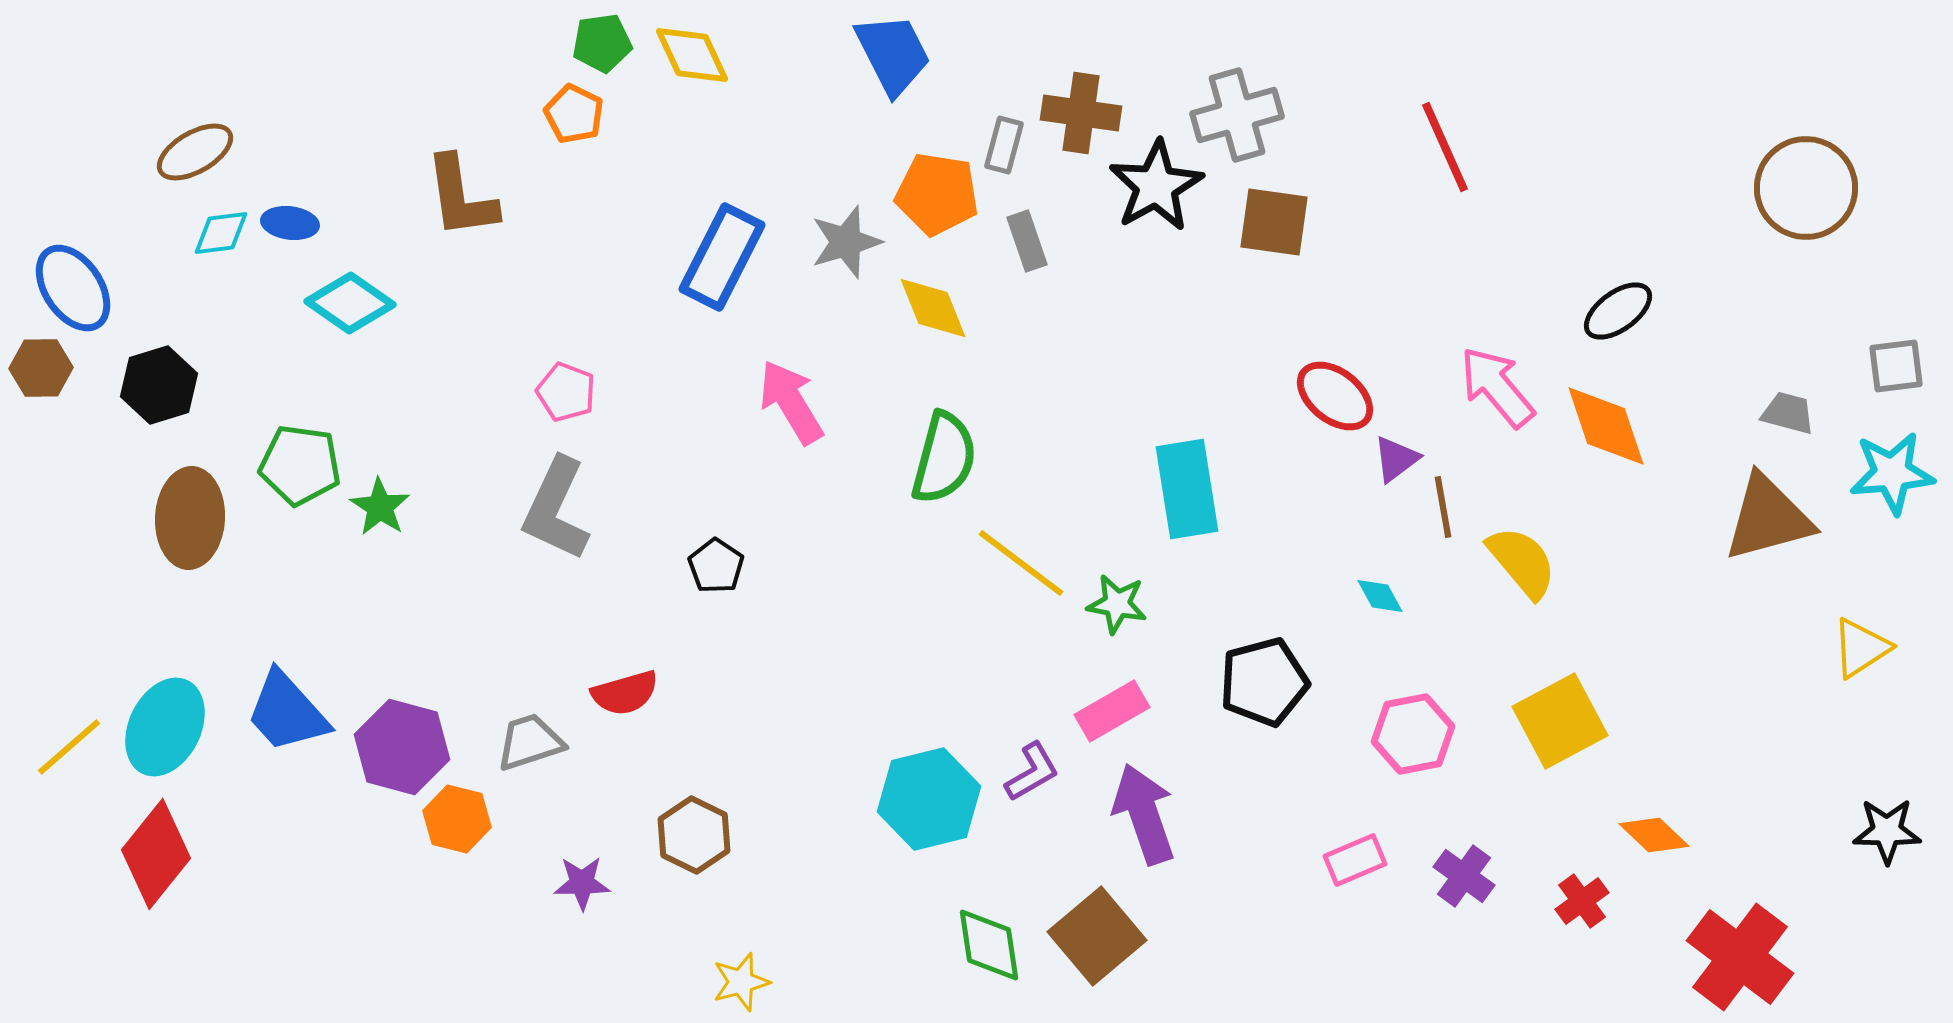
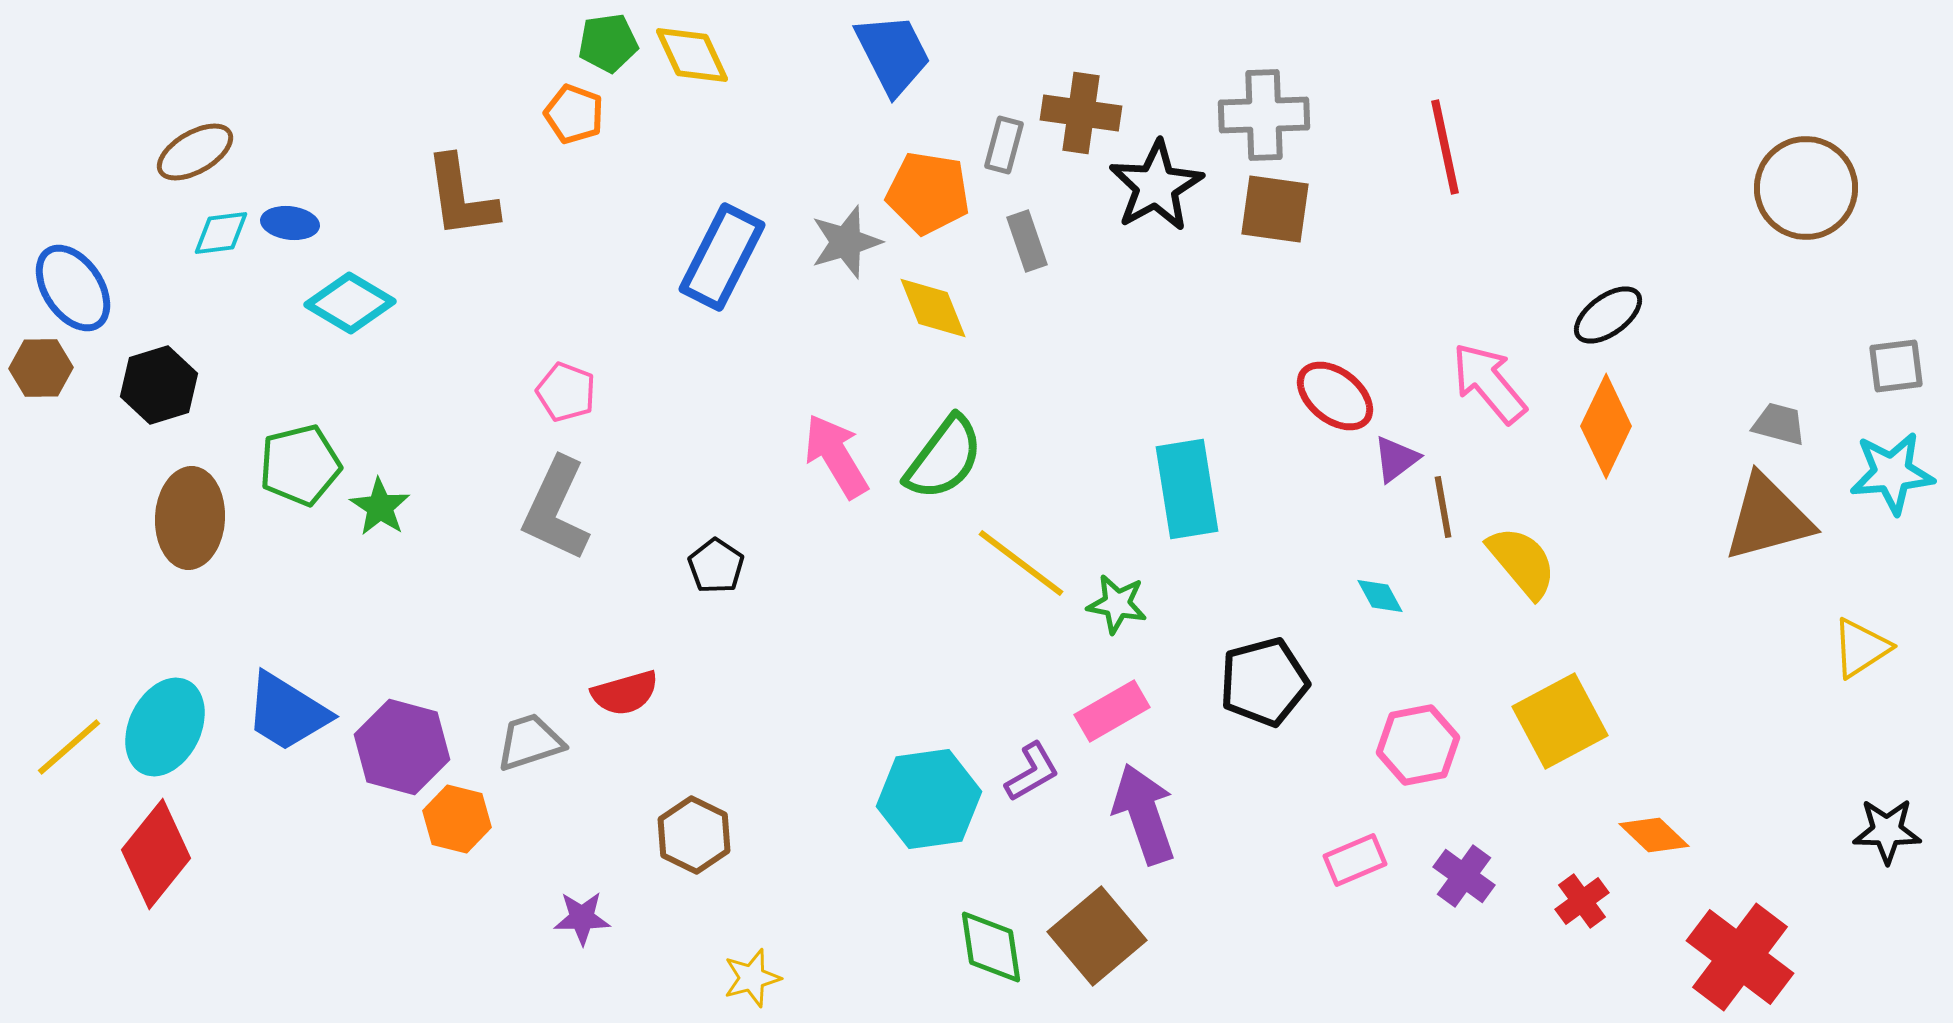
green pentagon at (602, 43): moved 6 px right
orange pentagon at (574, 114): rotated 6 degrees counterclockwise
gray cross at (1237, 115): moved 27 px right; rotated 14 degrees clockwise
red line at (1445, 147): rotated 12 degrees clockwise
orange pentagon at (937, 194): moved 9 px left, 1 px up
brown square at (1274, 222): moved 1 px right, 13 px up
cyan diamond at (350, 303): rotated 4 degrees counterclockwise
black ellipse at (1618, 311): moved 10 px left, 4 px down
pink arrow at (1497, 387): moved 8 px left, 4 px up
pink arrow at (791, 402): moved 45 px right, 54 px down
gray trapezoid at (1788, 413): moved 9 px left, 11 px down
orange diamond at (1606, 426): rotated 44 degrees clockwise
green semicircle at (944, 458): rotated 22 degrees clockwise
green pentagon at (300, 465): rotated 22 degrees counterclockwise
blue trapezoid at (287, 712): rotated 16 degrees counterclockwise
pink hexagon at (1413, 734): moved 5 px right, 11 px down
cyan hexagon at (929, 799): rotated 6 degrees clockwise
purple star at (582, 883): moved 35 px down
green diamond at (989, 945): moved 2 px right, 2 px down
yellow star at (741, 982): moved 11 px right, 4 px up
